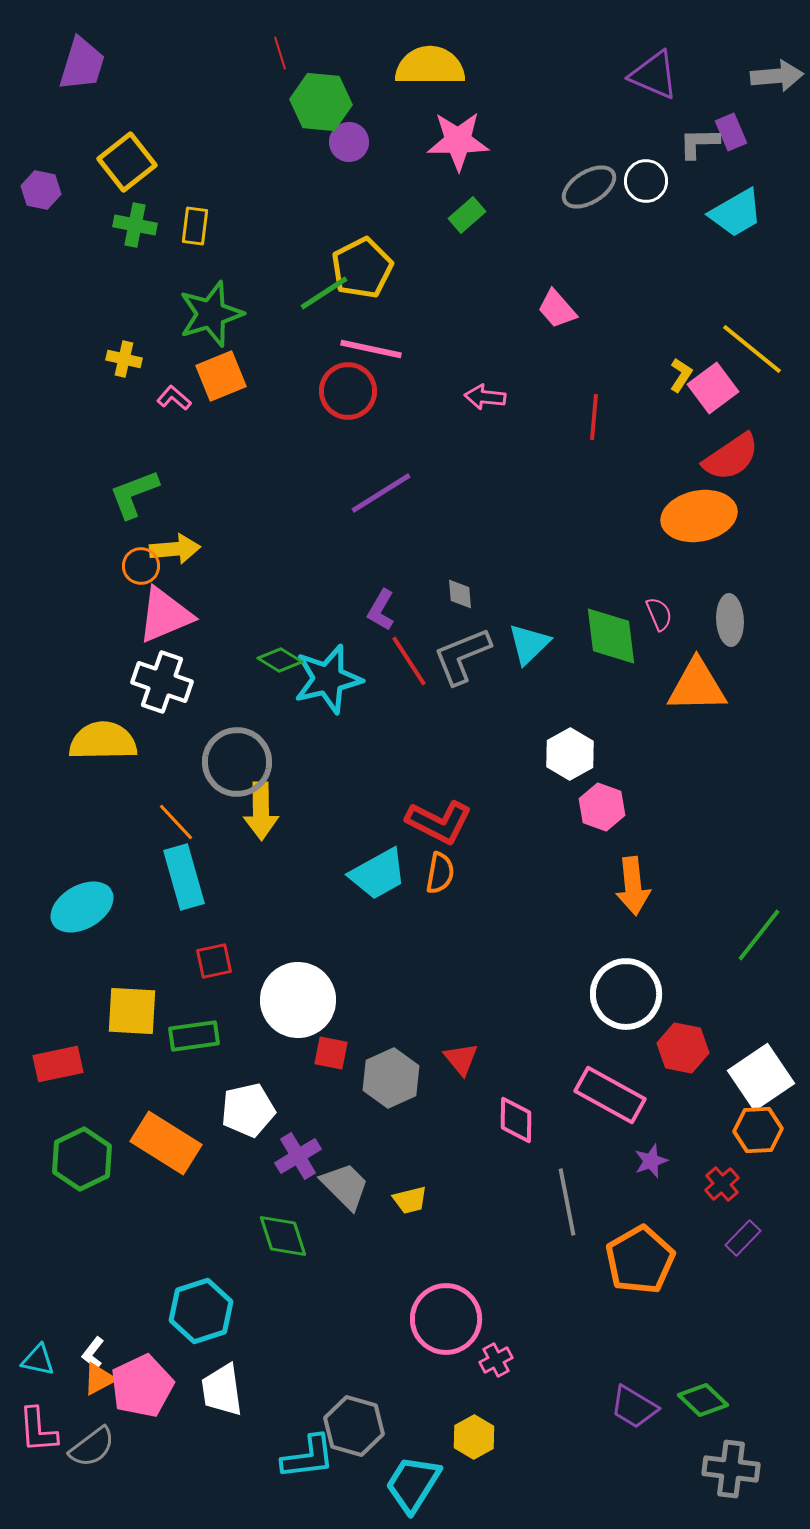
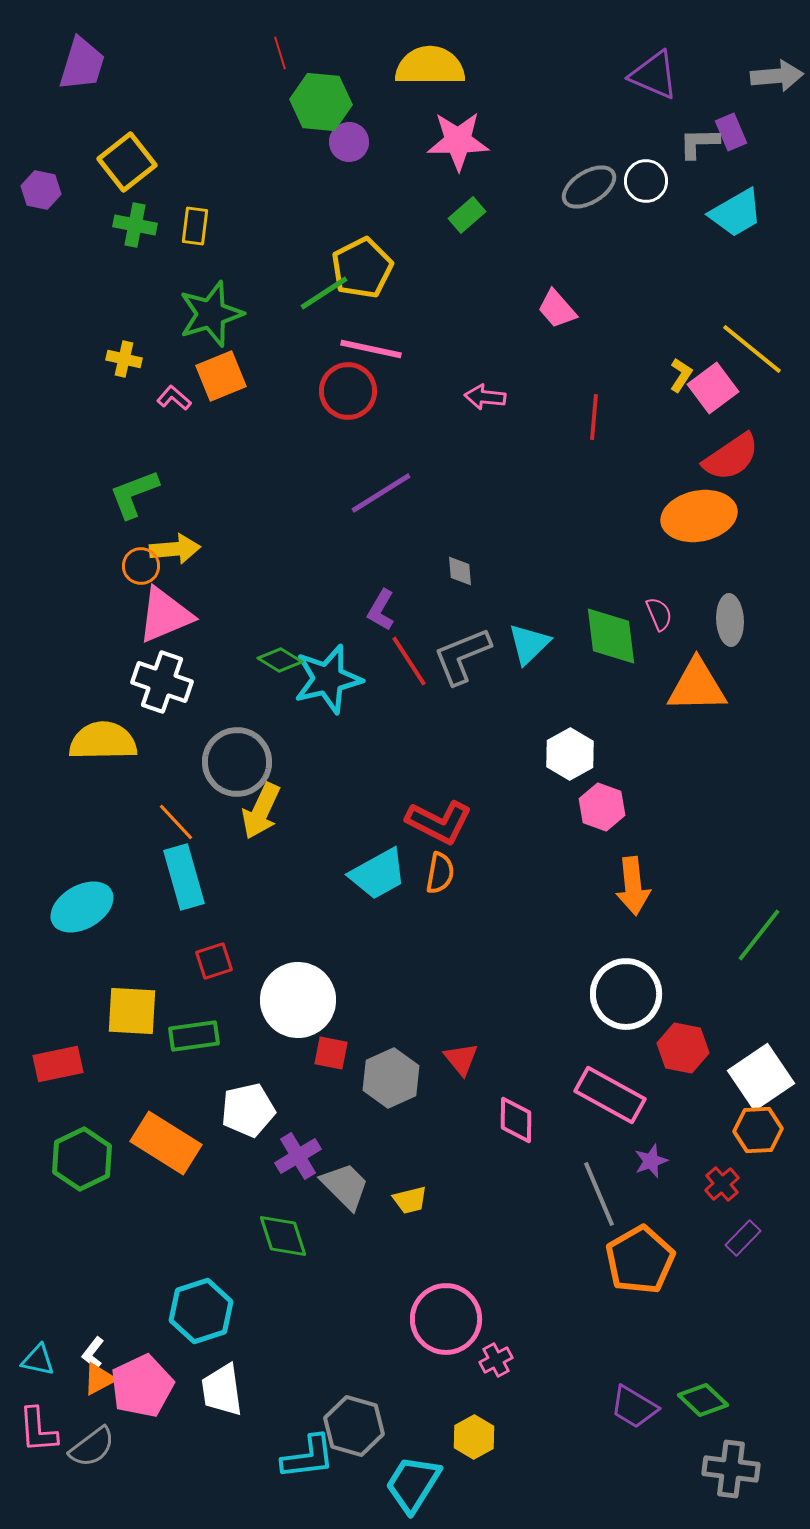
gray diamond at (460, 594): moved 23 px up
yellow arrow at (261, 811): rotated 26 degrees clockwise
red square at (214, 961): rotated 6 degrees counterclockwise
gray line at (567, 1202): moved 32 px right, 8 px up; rotated 12 degrees counterclockwise
